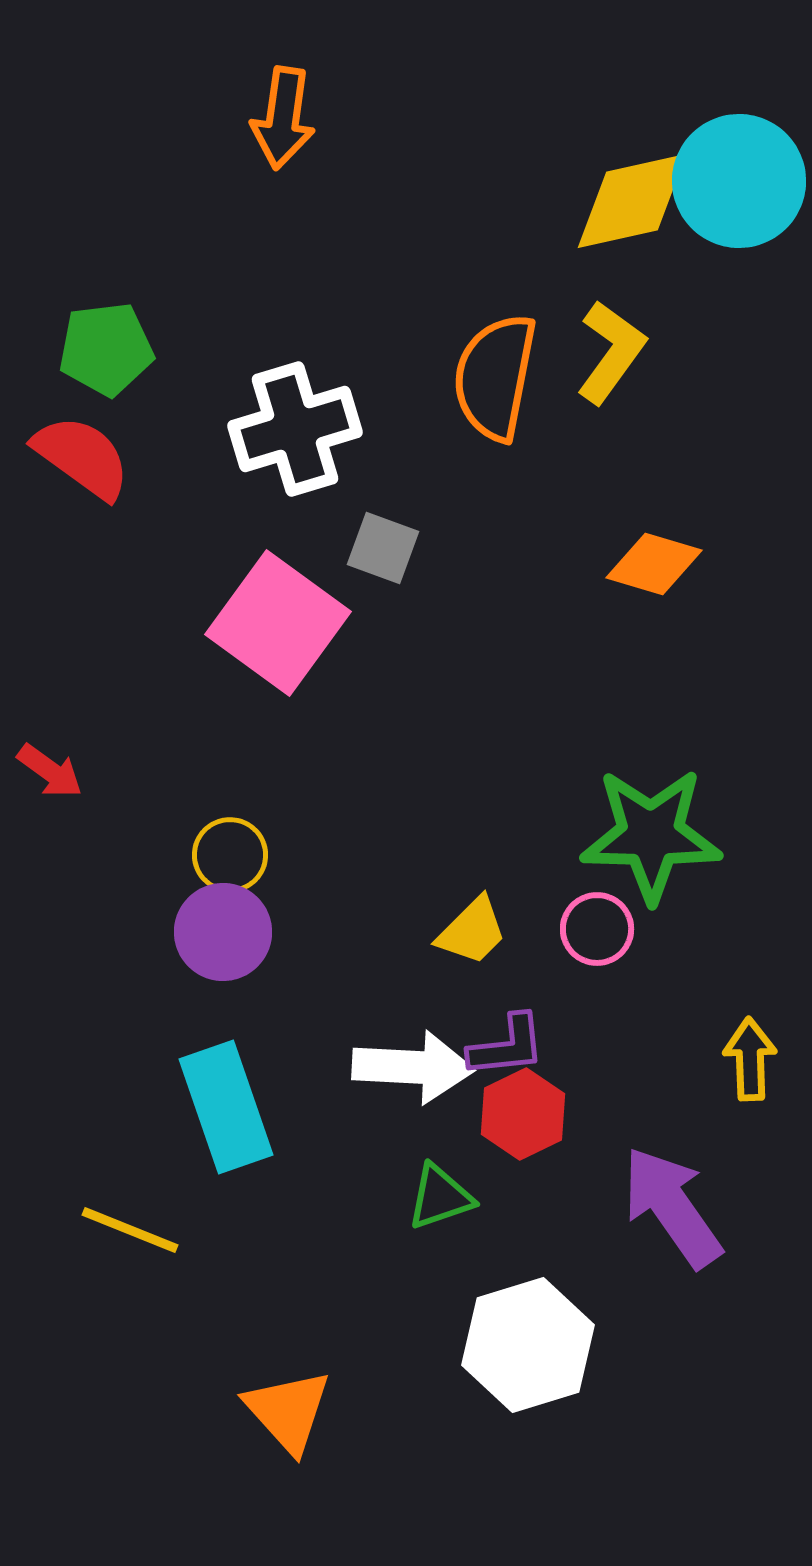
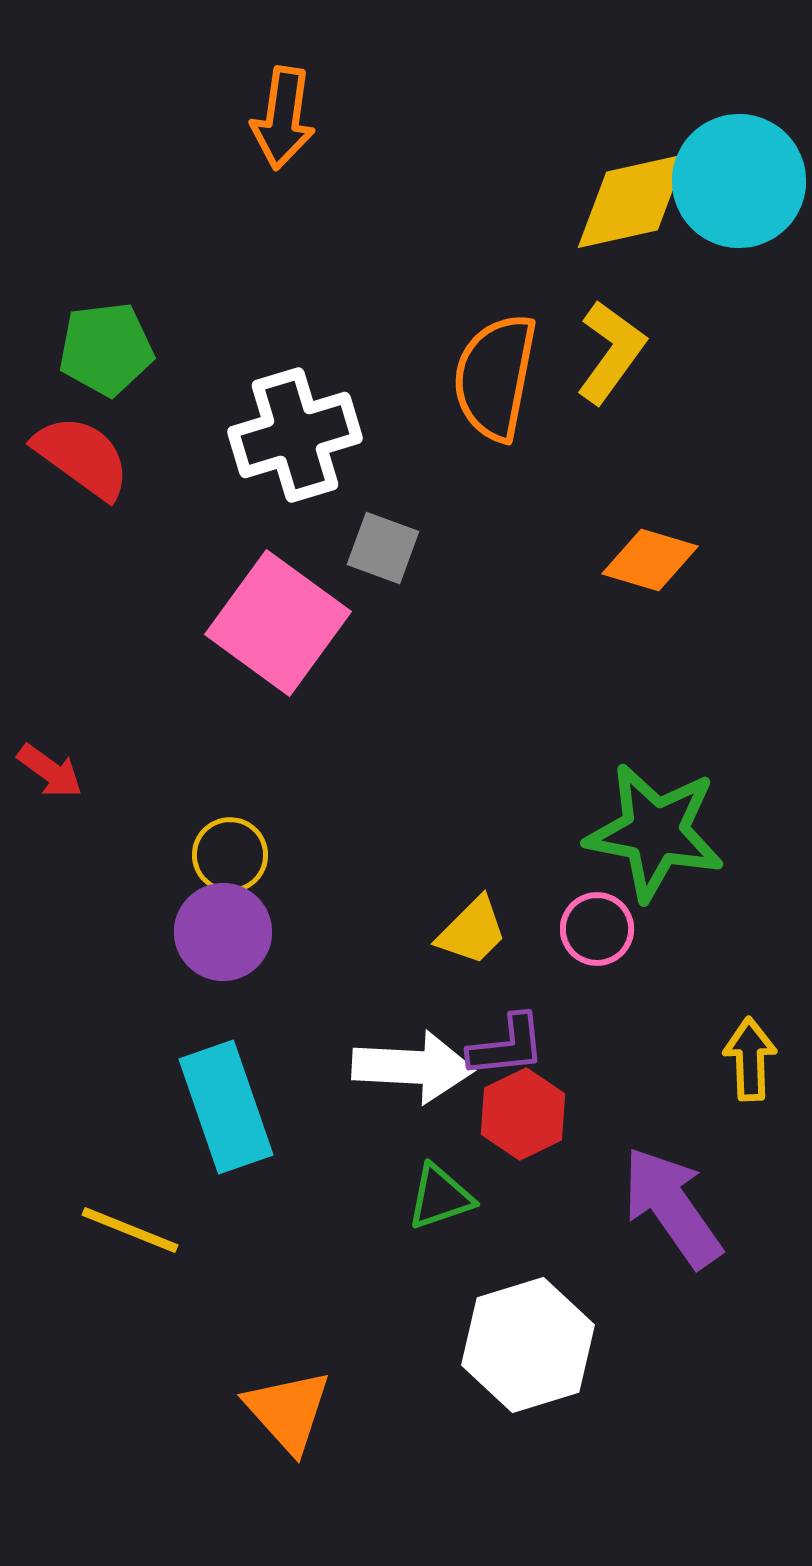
white cross: moved 6 px down
orange diamond: moved 4 px left, 4 px up
green star: moved 4 px right, 3 px up; rotated 10 degrees clockwise
